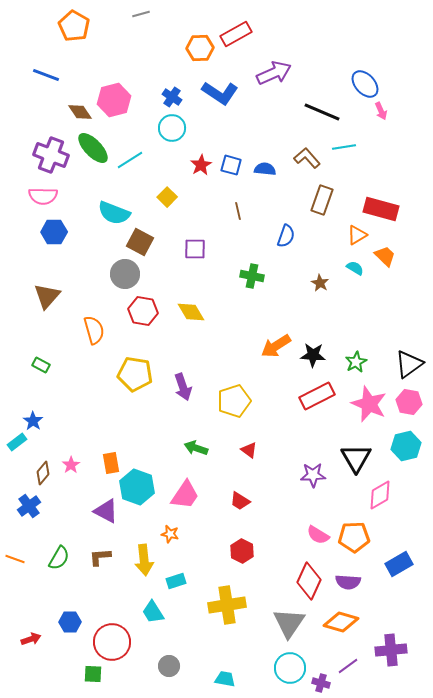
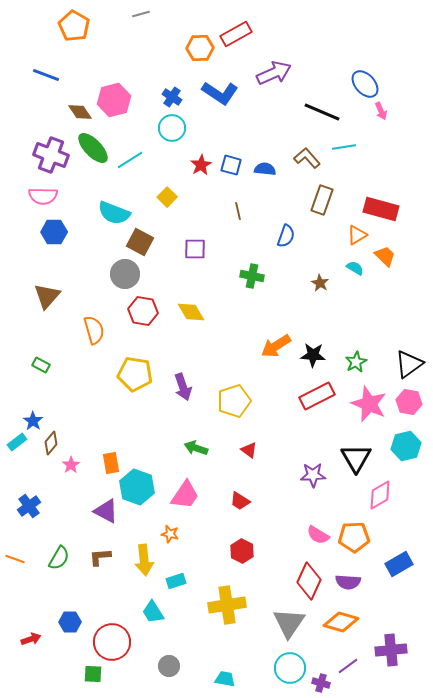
brown diamond at (43, 473): moved 8 px right, 30 px up
